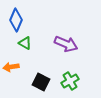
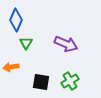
green triangle: moved 1 px right; rotated 32 degrees clockwise
black square: rotated 18 degrees counterclockwise
